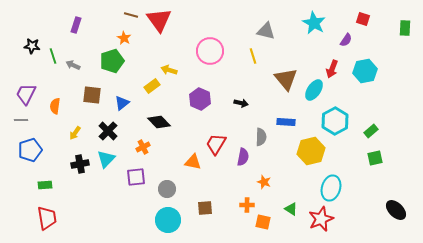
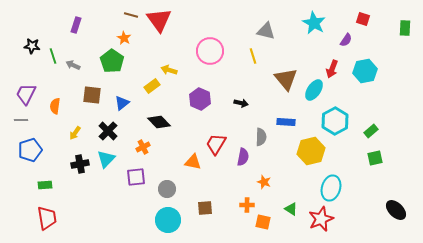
green pentagon at (112, 61): rotated 20 degrees counterclockwise
